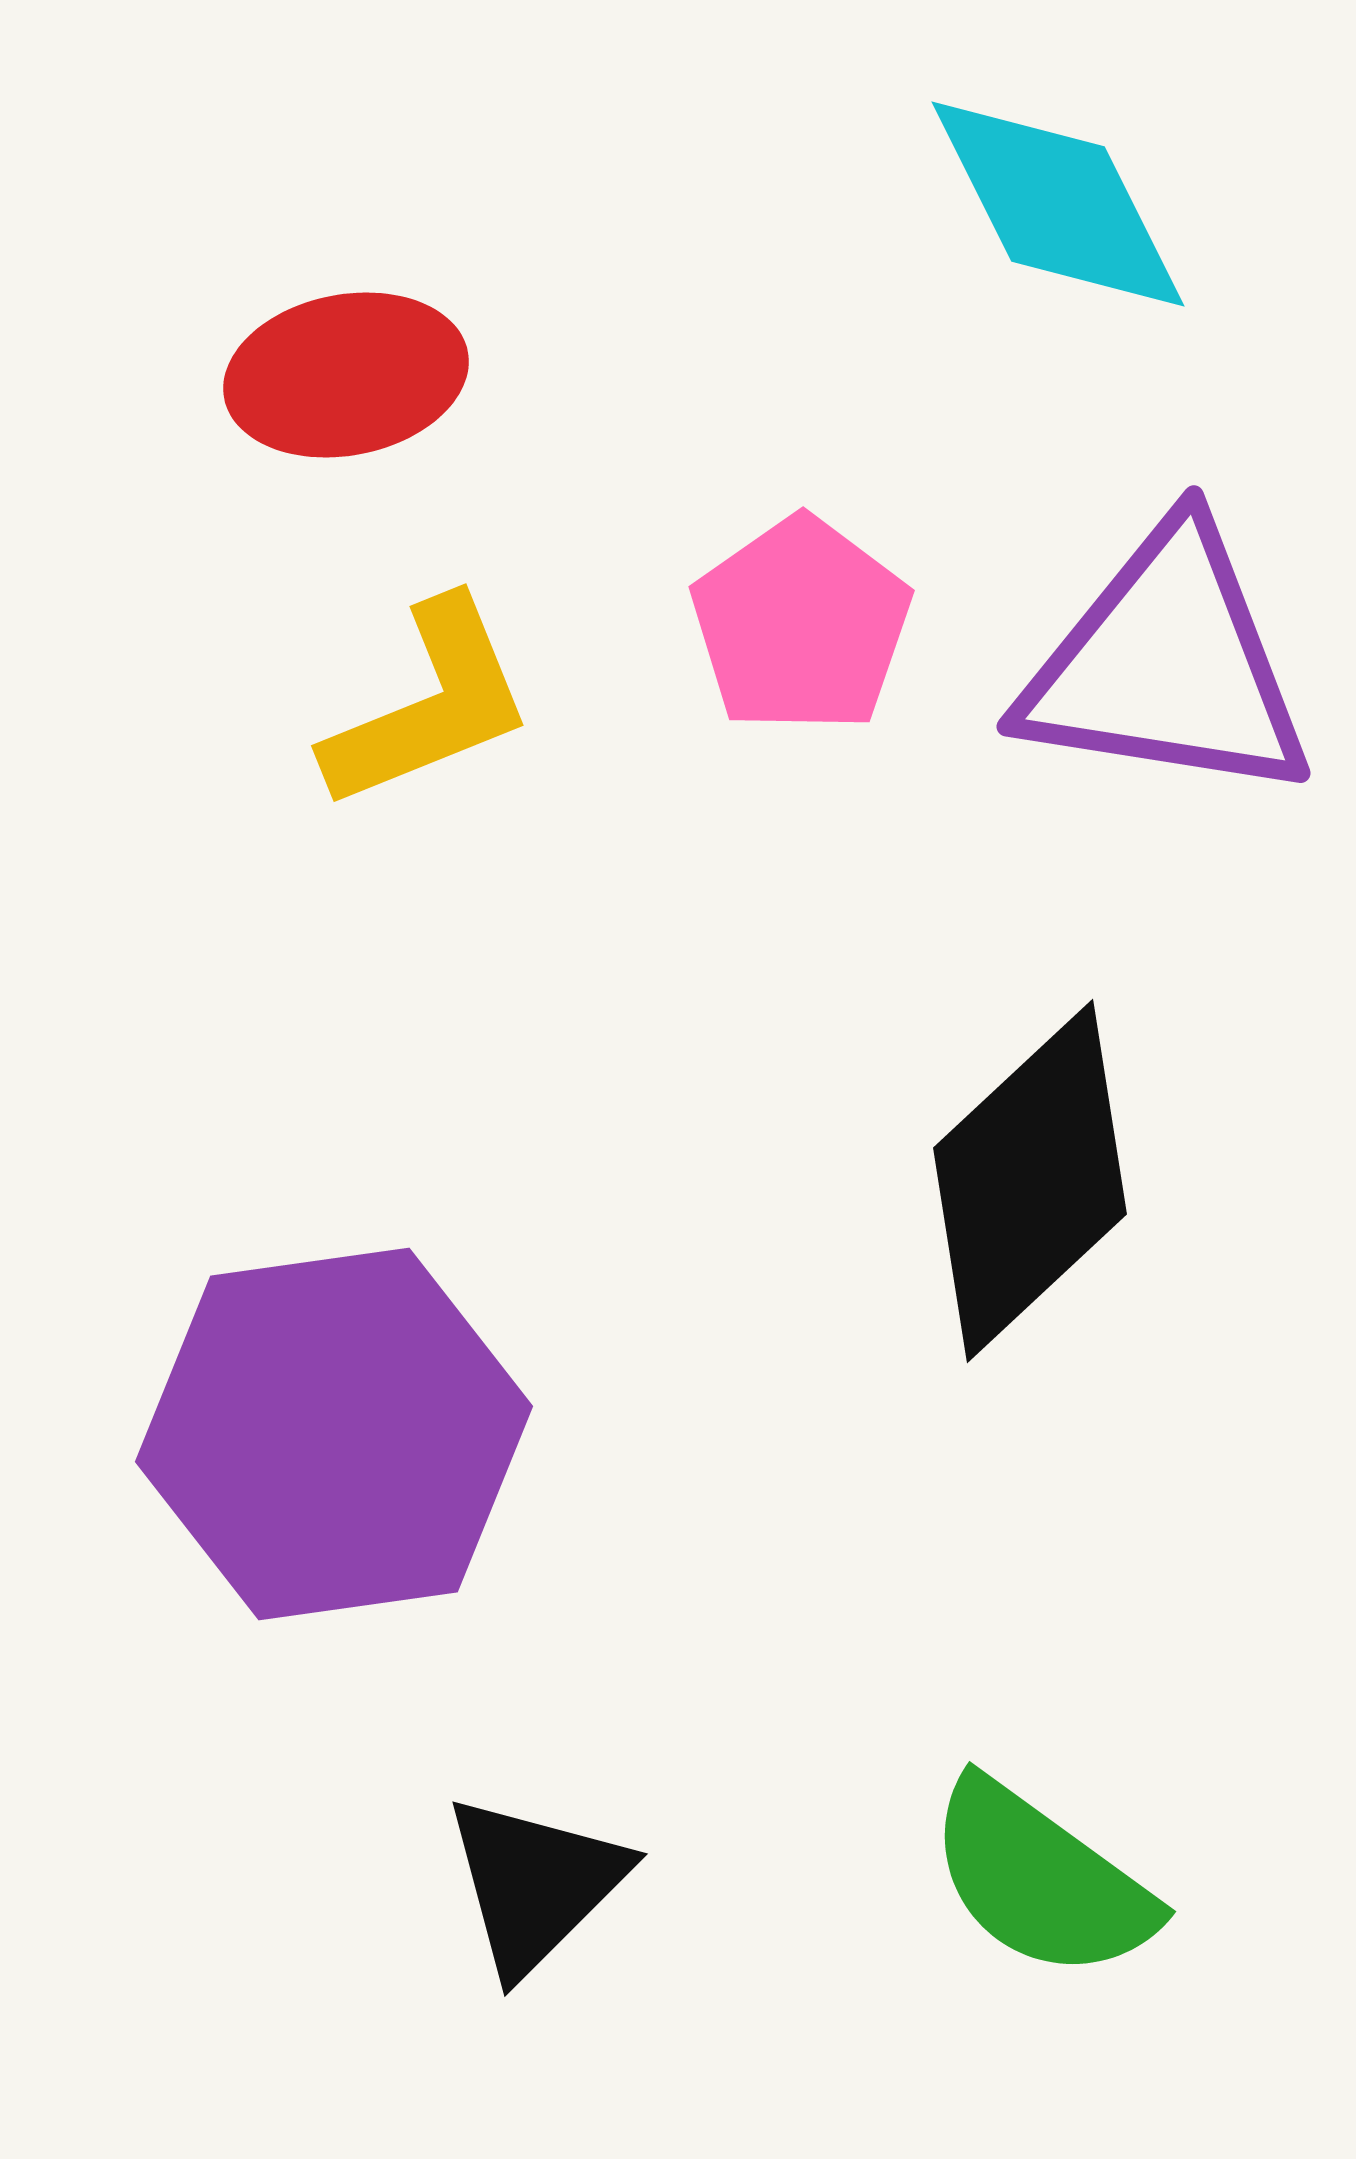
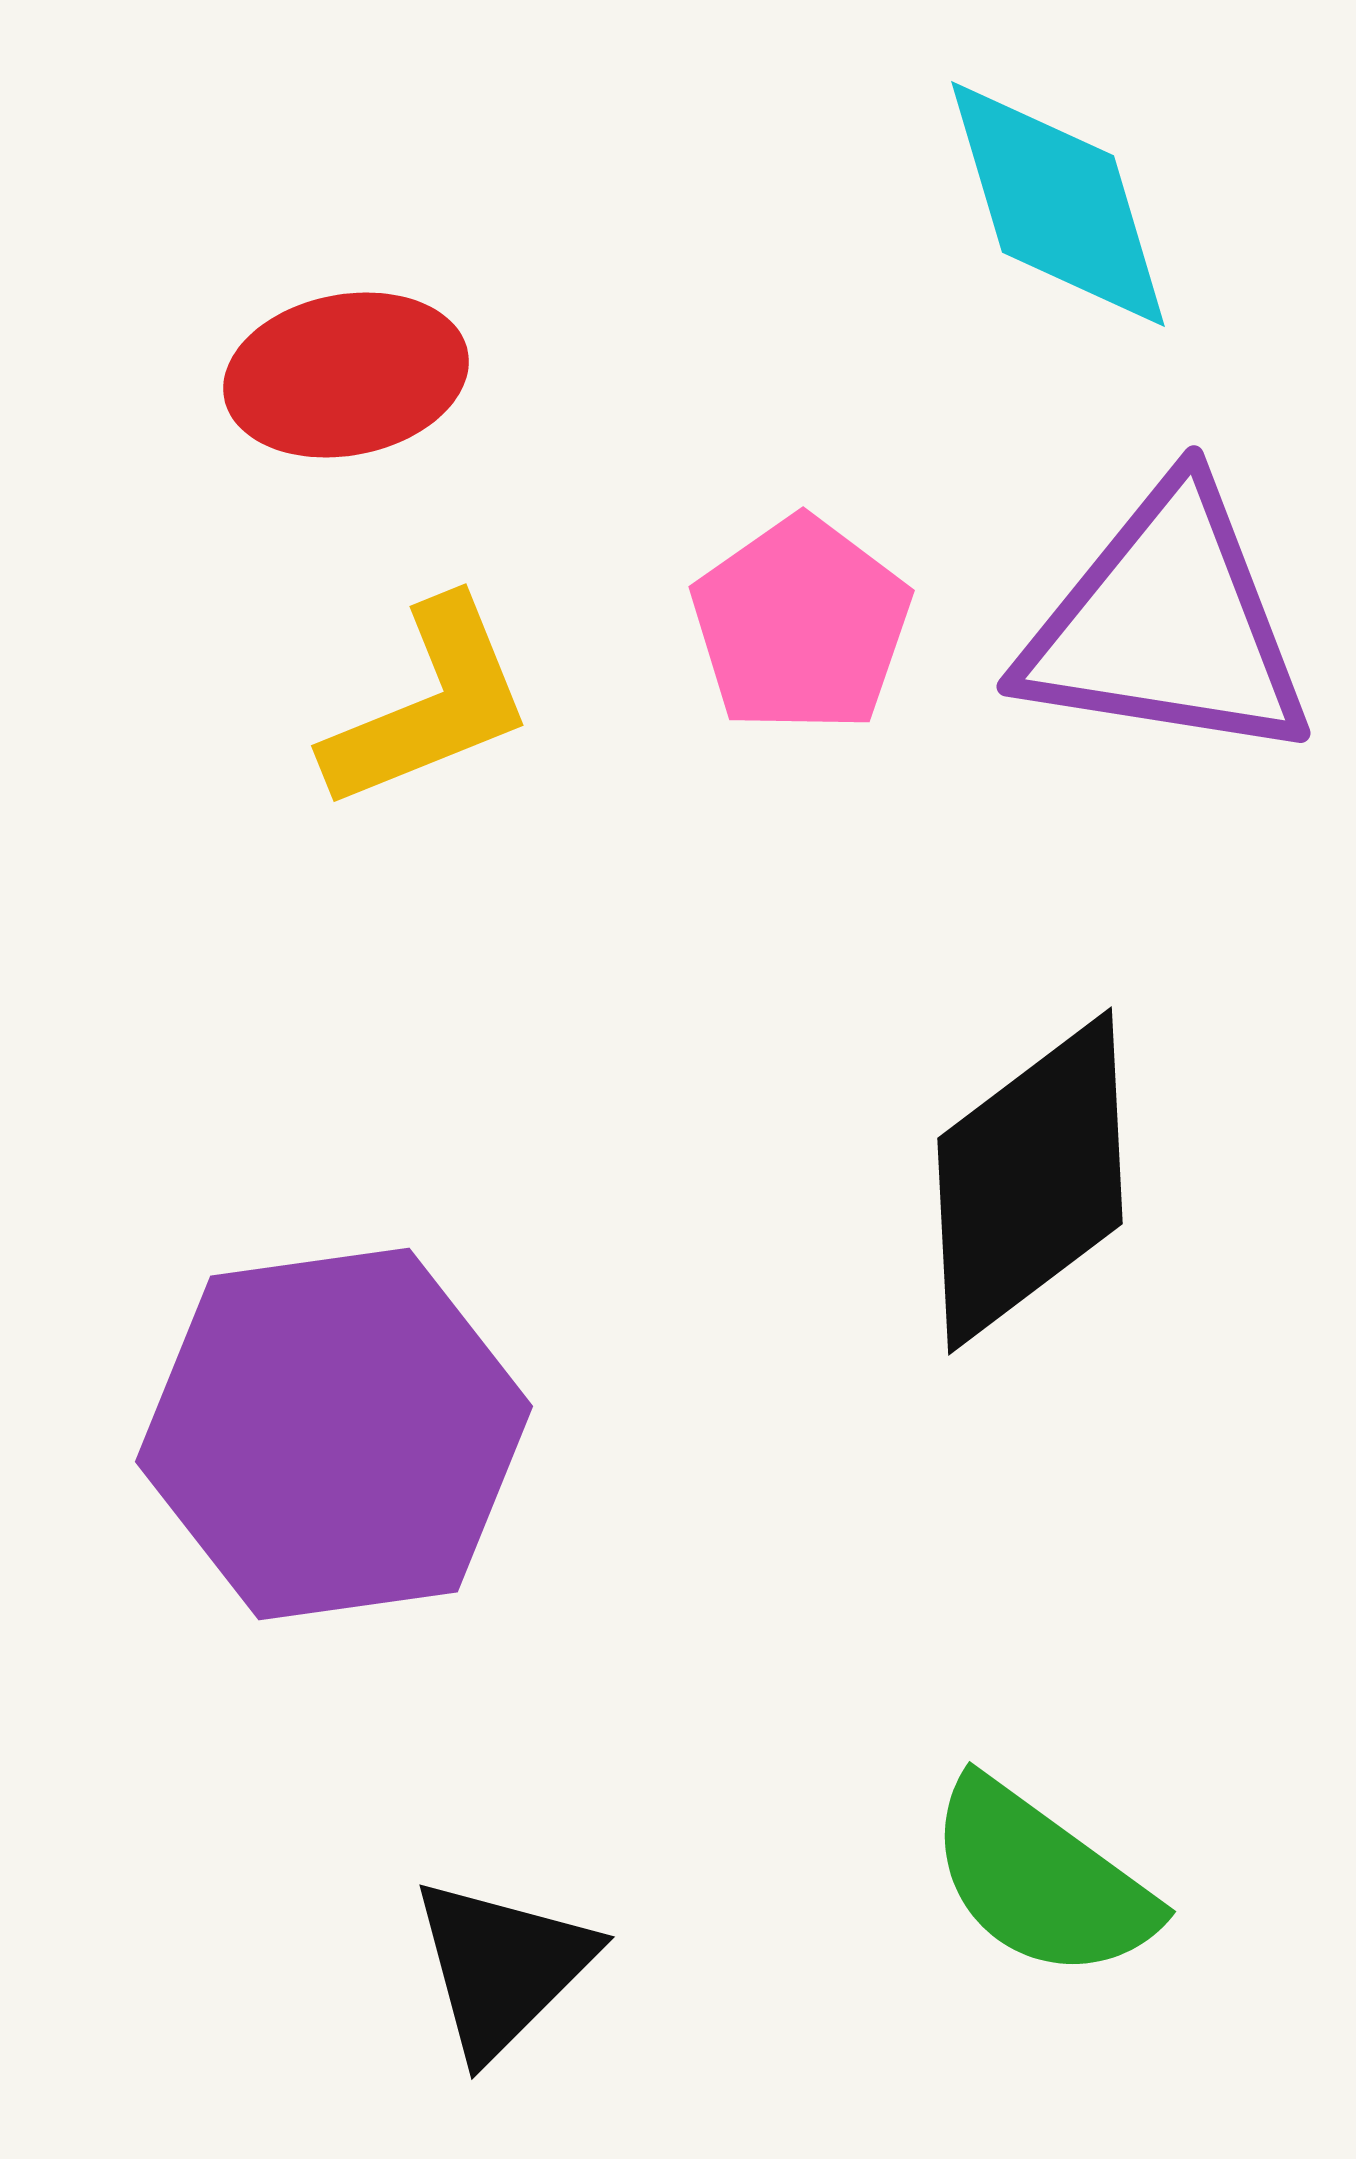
cyan diamond: rotated 10 degrees clockwise
purple triangle: moved 40 px up
black diamond: rotated 6 degrees clockwise
black triangle: moved 33 px left, 83 px down
